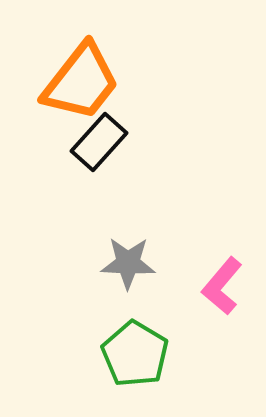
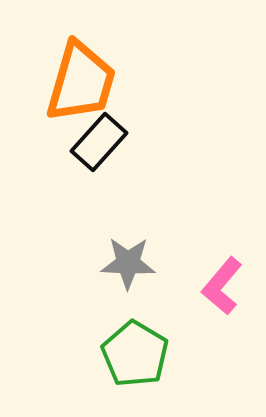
orange trapezoid: rotated 22 degrees counterclockwise
